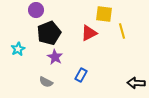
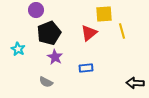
yellow square: rotated 12 degrees counterclockwise
red triangle: rotated 12 degrees counterclockwise
cyan star: rotated 16 degrees counterclockwise
blue rectangle: moved 5 px right, 7 px up; rotated 56 degrees clockwise
black arrow: moved 1 px left
